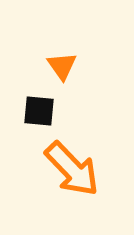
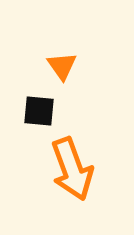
orange arrow: rotated 24 degrees clockwise
